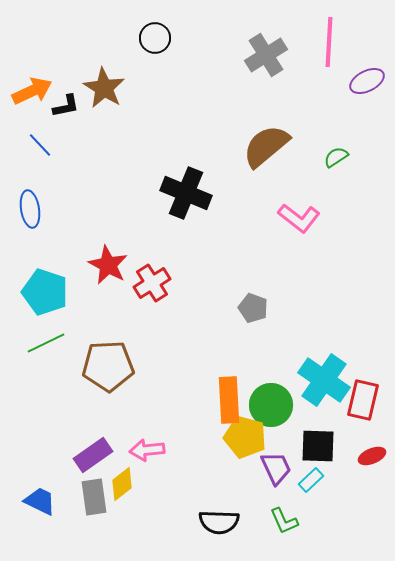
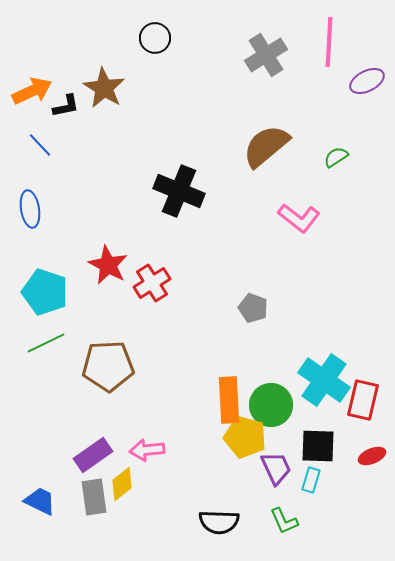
black cross: moved 7 px left, 2 px up
cyan rectangle: rotated 30 degrees counterclockwise
